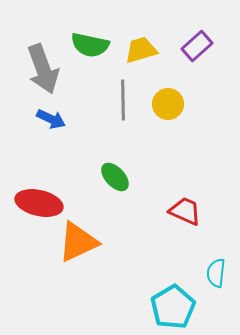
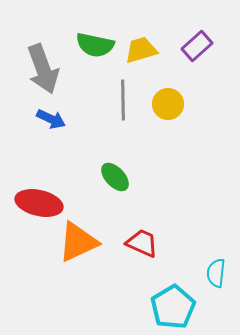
green semicircle: moved 5 px right
red trapezoid: moved 43 px left, 32 px down
